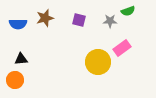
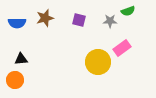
blue semicircle: moved 1 px left, 1 px up
